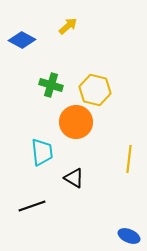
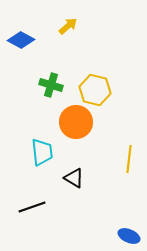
blue diamond: moved 1 px left
black line: moved 1 px down
